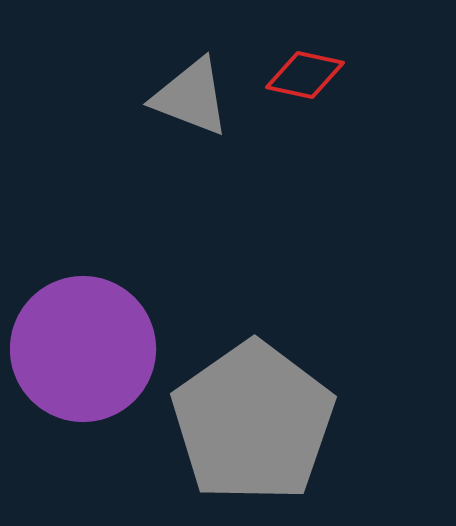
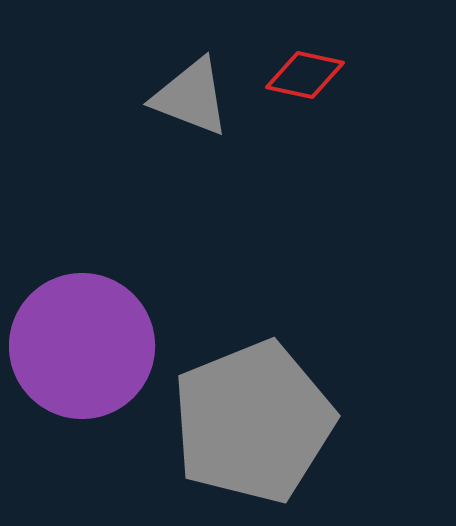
purple circle: moved 1 px left, 3 px up
gray pentagon: rotated 13 degrees clockwise
